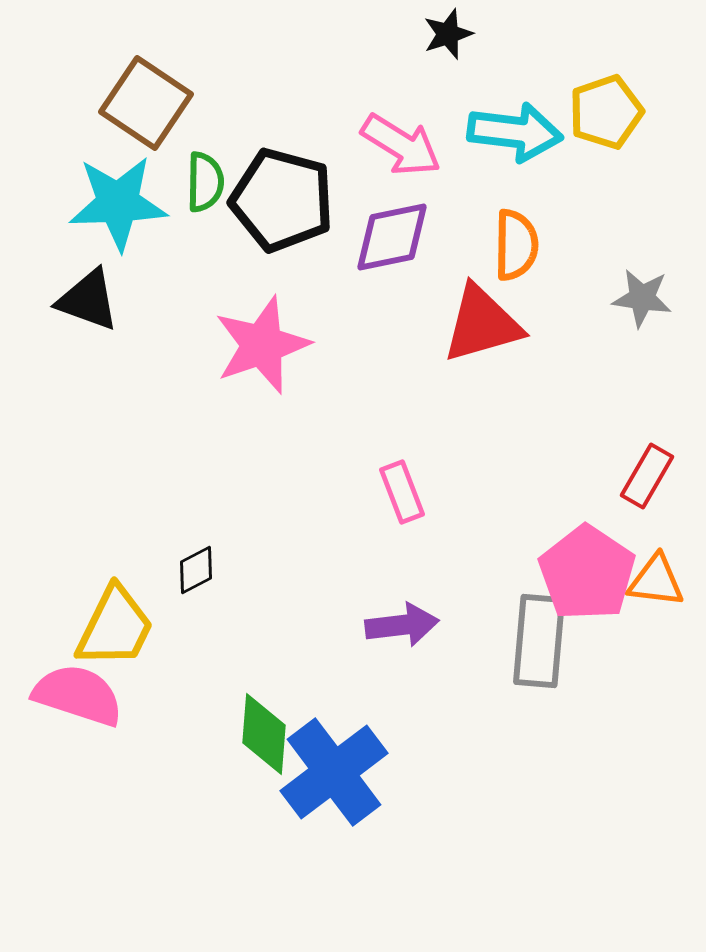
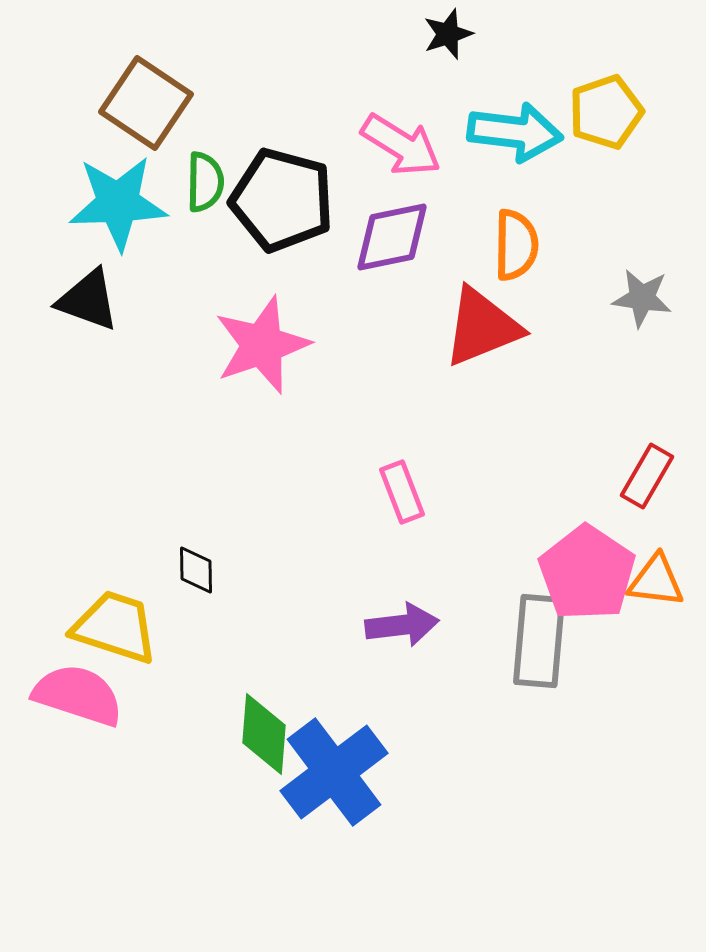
red triangle: moved 3 px down; rotated 6 degrees counterclockwise
black diamond: rotated 63 degrees counterclockwise
yellow trapezoid: rotated 98 degrees counterclockwise
